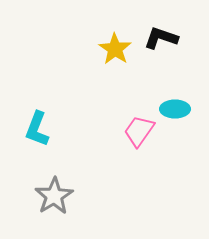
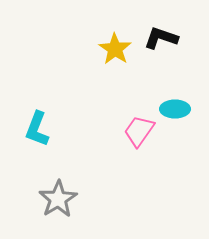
gray star: moved 4 px right, 3 px down
